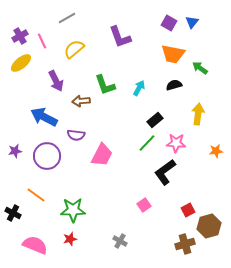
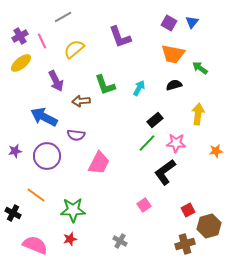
gray line: moved 4 px left, 1 px up
pink trapezoid: moved 3 px left, 8 px down
